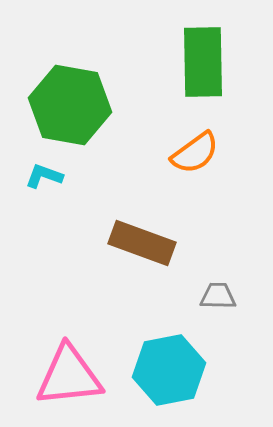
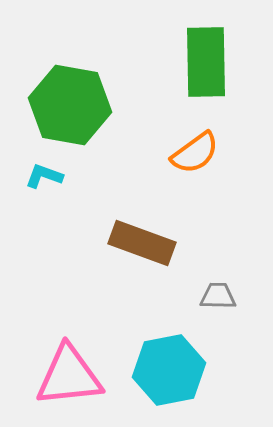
green rectangle: moved 3 px right
